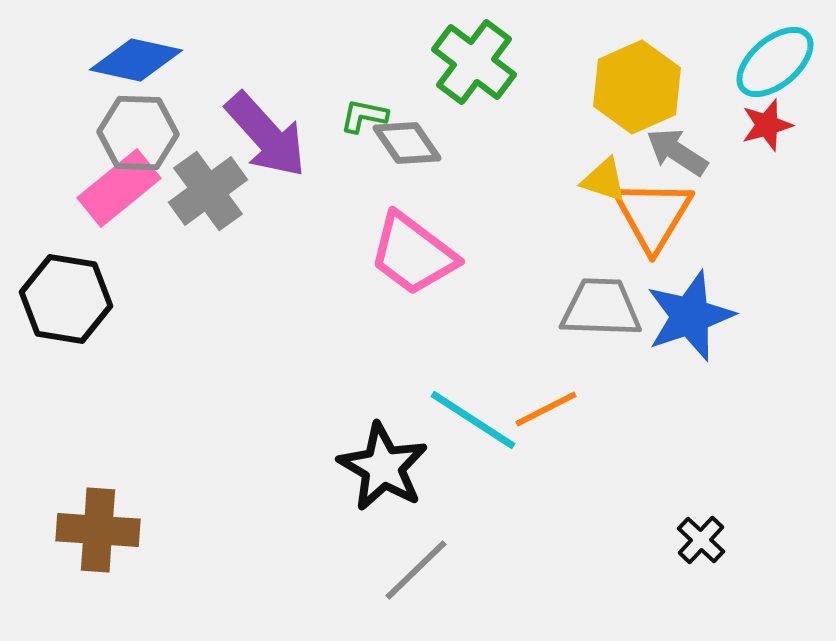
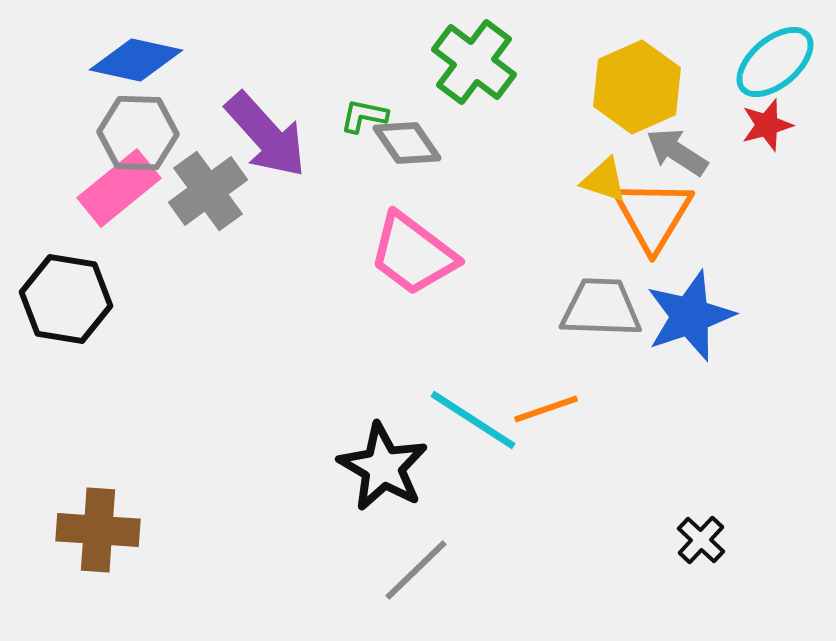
orange line: rotated 8 degrees clockwise
